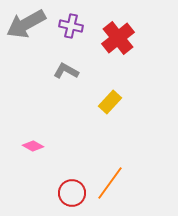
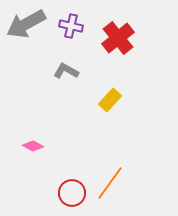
yellow rectangle: moved 2 px up
